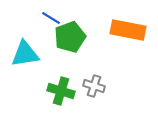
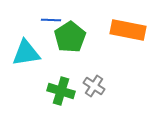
blue line: moved 2 px down; rotated 30 degrees counterclockwise
green pentagon: rotated 12 degrees counterclockwise
cyan triangle: moved 1 px right, 1 px up
gray cross: rotated 15 degrees clockwise
